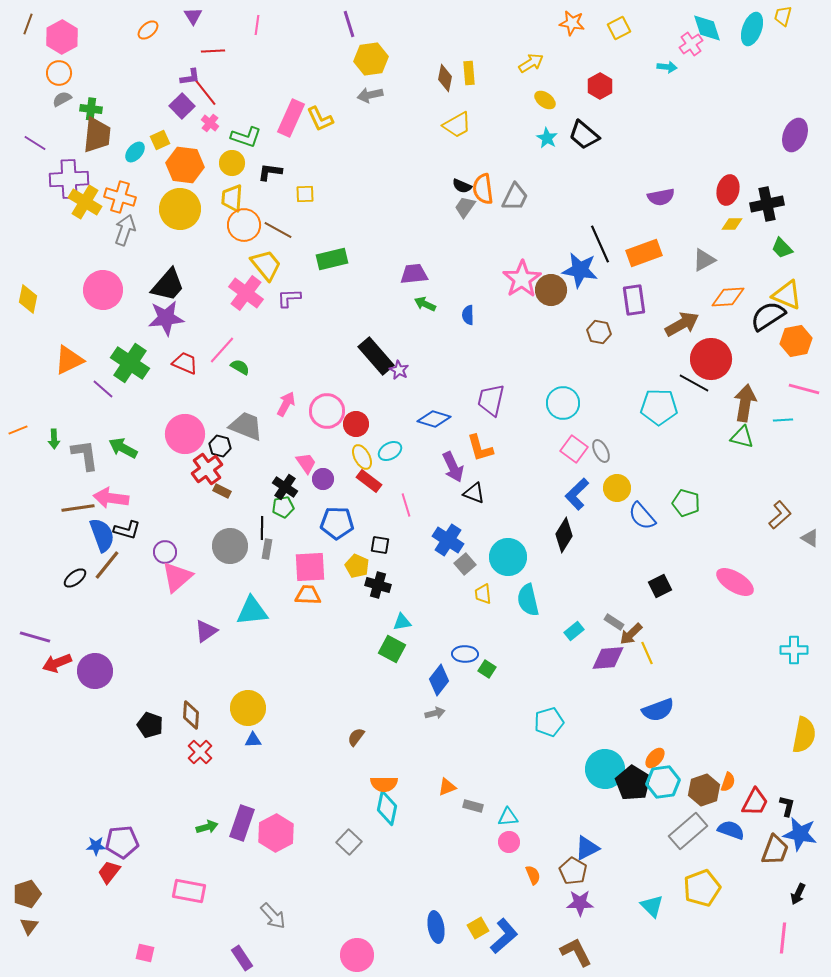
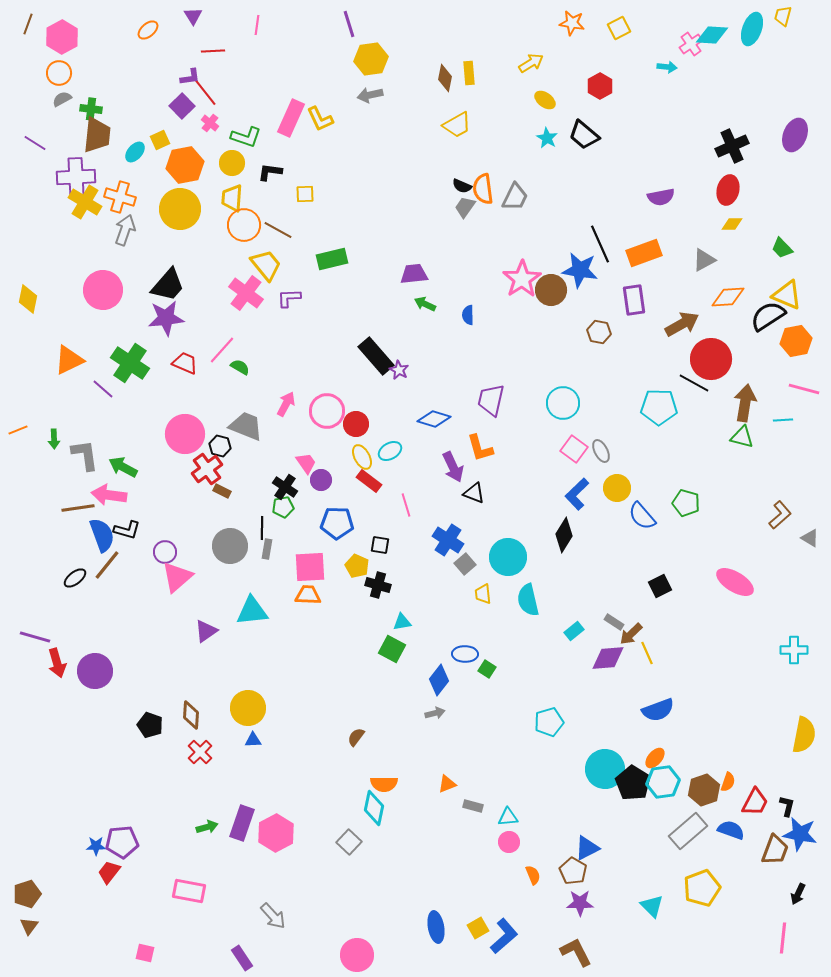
cyan diamond at (707, 28): moved 5 px right, 7 px down; rotated 68 degrees counterclockwise
orange hexagon at (185, 165): rotated 18 degrees counterclockwise
purple cross at (69, 179): moved 7 px right, 2 px up
black cross at (767, 204): moved 35 px left, 58 px up; rotated 12 degrees counterclockwise
green arrow at (123, 448): moved 19 px down
purple circle at (323, 479): moved 2 px left, 1 px down
pink arrow at (111, 498): moved 2 px left, 3 px up
red arrow at (57, 663): rotated 84 degrees counterclockwise
orange triangle at (447, 787): moved 3 px up
cyan diamond at (387, 808): moved 13 px left
